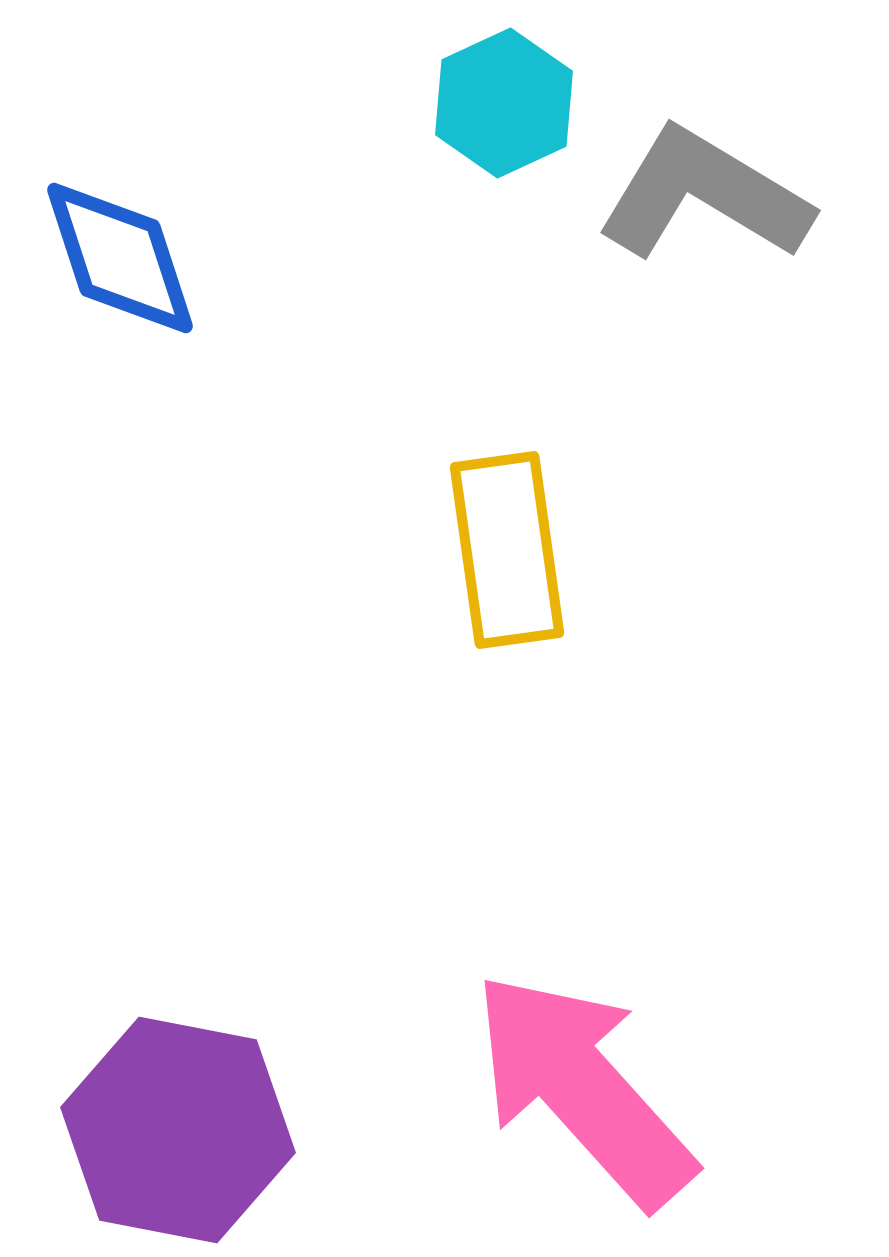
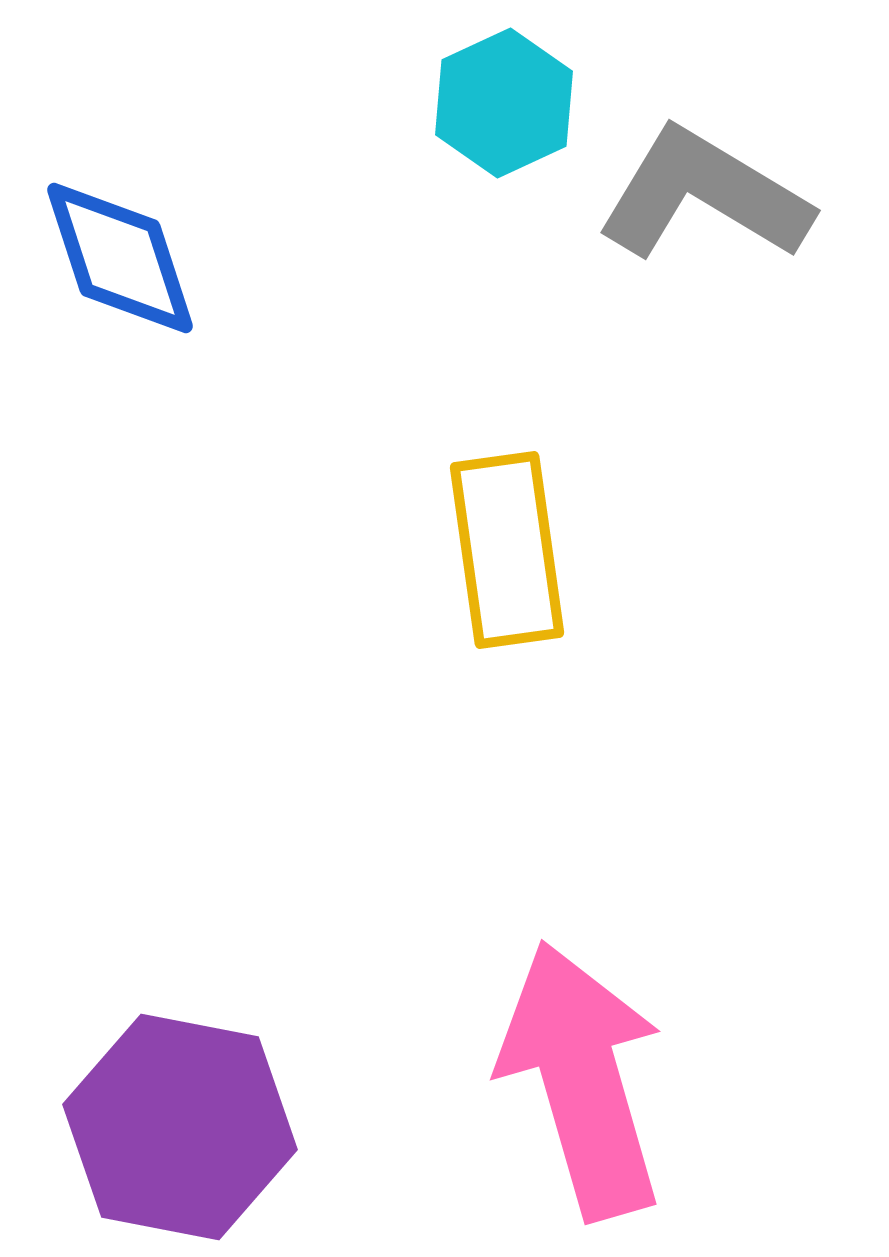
pink arrow: moved 1 px left, 9 px up; rotated 26 degrees clockwise
purple hexagon: moved 2 px right, 3 px up
